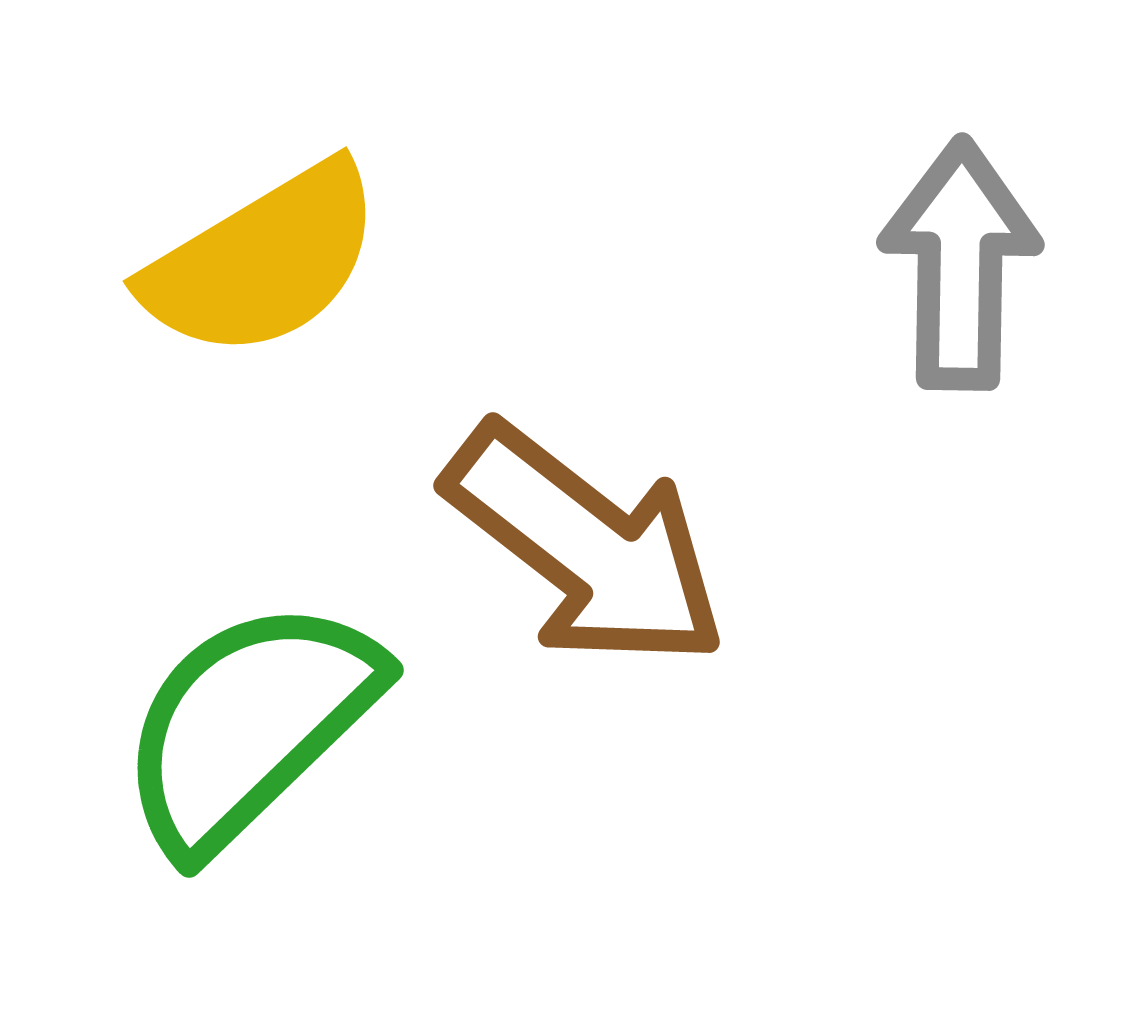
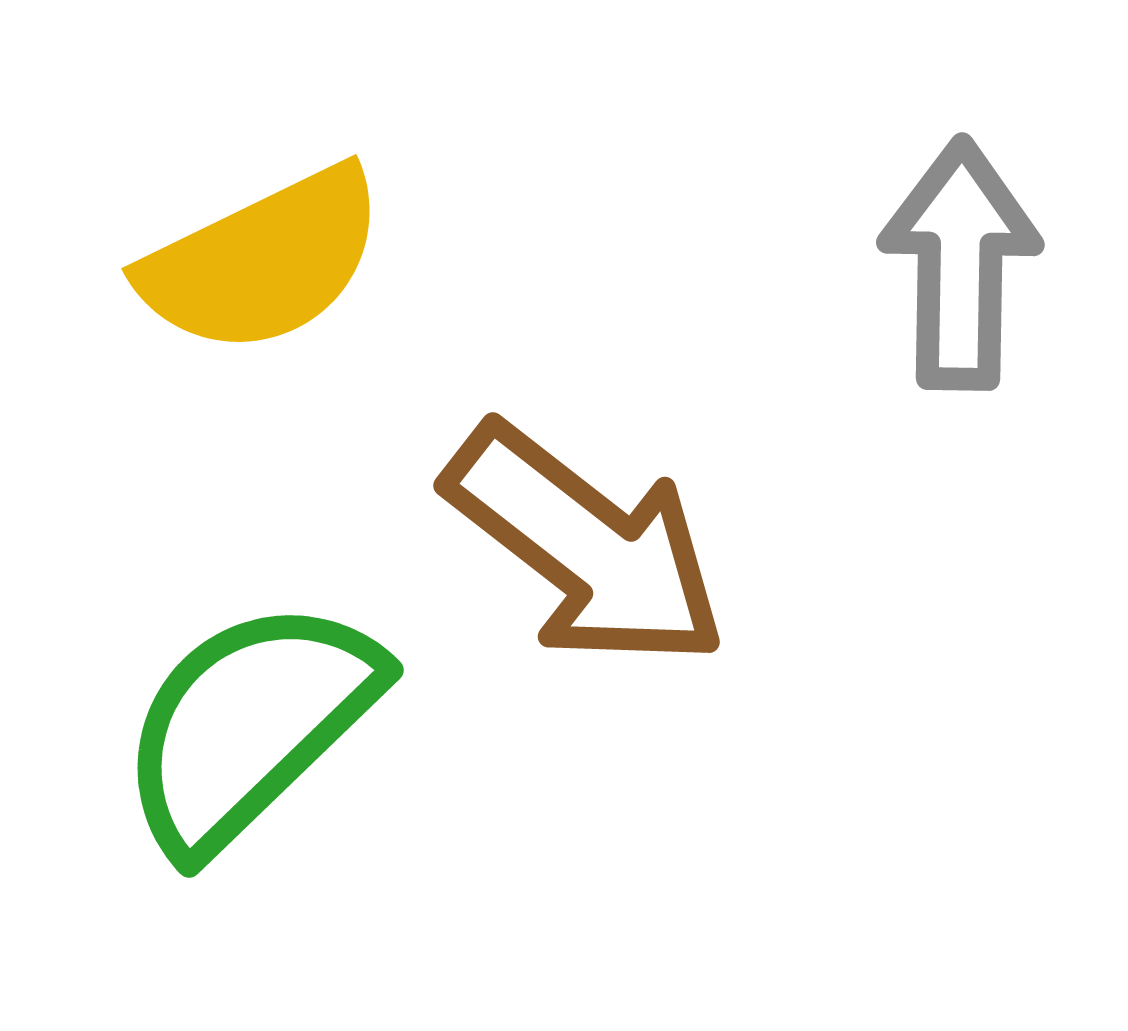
yellow semicircle: rotated 5 degrees clockwise
